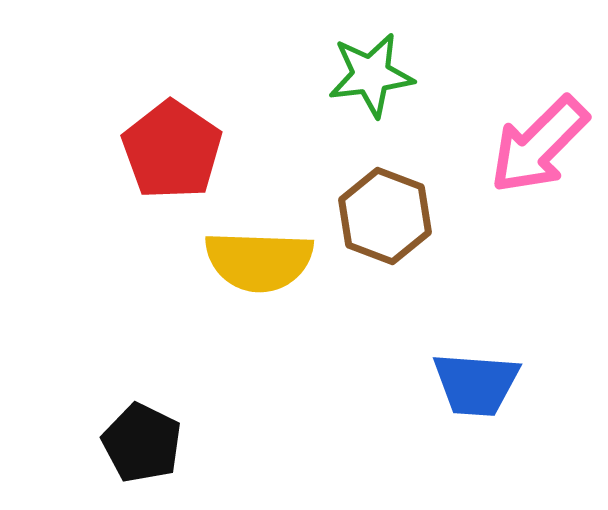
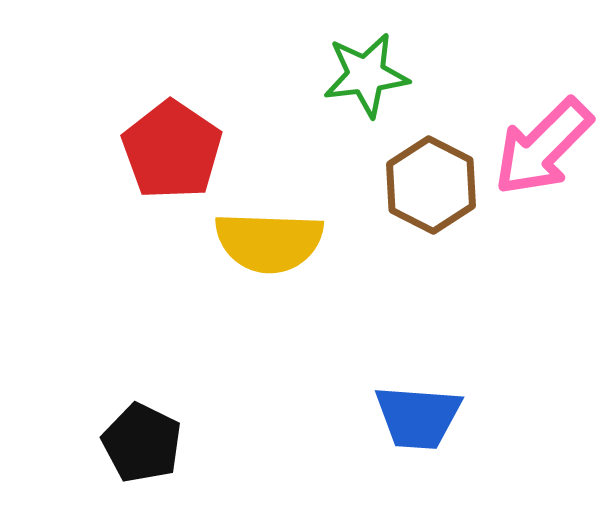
green star: moved 5 px left
pink arrow: moved 4 px right, 2 px down
brown hexagon: moved 46 px right, 31 px up; rotated 6 degrees clockwise
yellow semicircle: moved 10 px right, 19 px up
blue trapezoid: moved 58 px left, 33 px down
